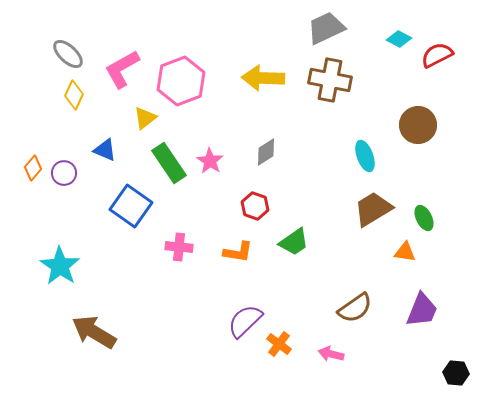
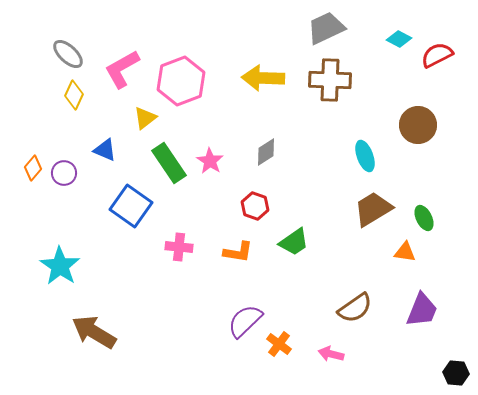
brown cross: rotated 9 degrees counterclockwise
